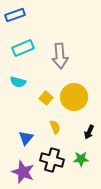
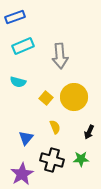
blue rectangle: moved 2 px down
cyan rectangle: moved 2 px up
purple star: moved 1 px left, 2 px down; rotated 20 degrees clockwise
